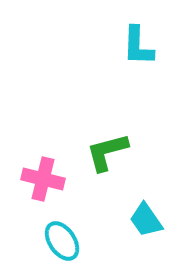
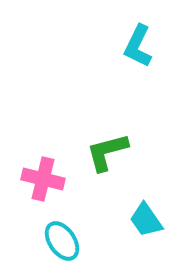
cyan L-shape: rotated 24 degrees clockwise
